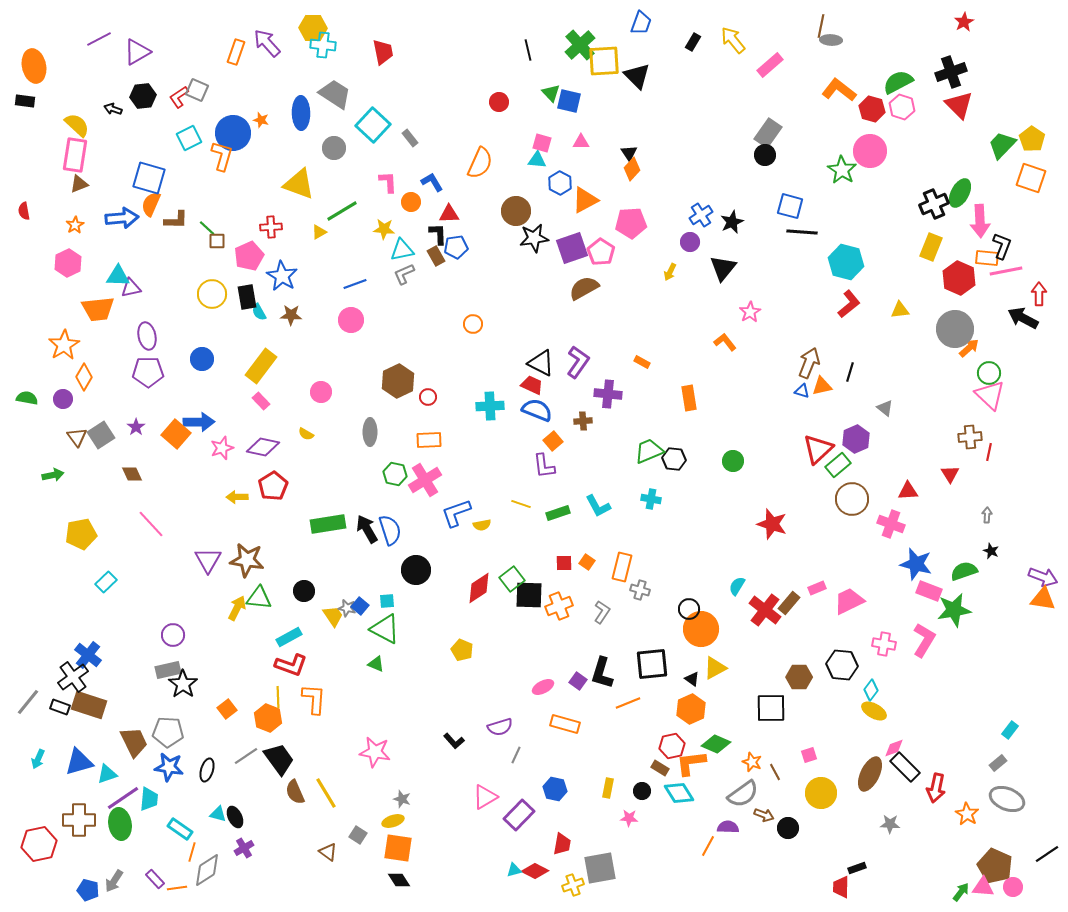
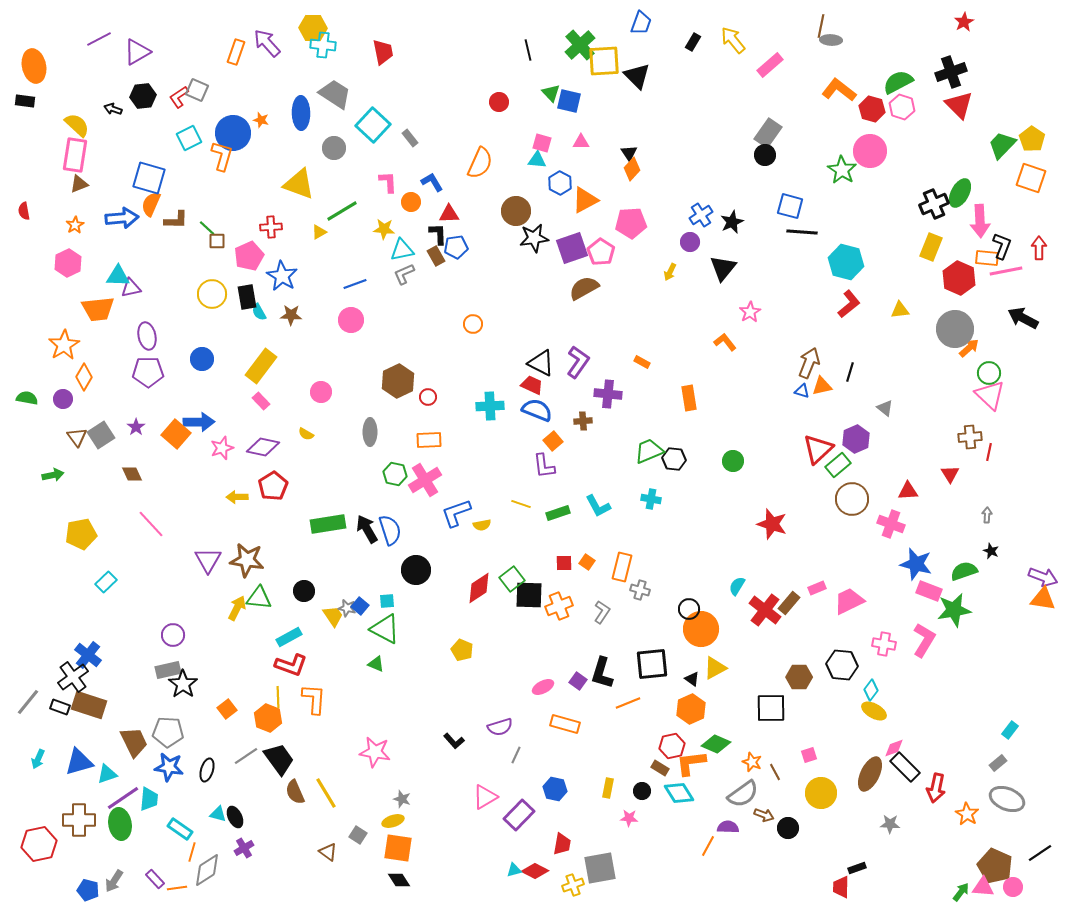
red arrow at (1039, 294): moved 46 px up
black line at (1047, 854): moved 7 px left, 1 px up
